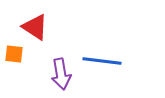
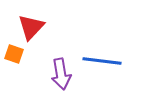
red triangle: moved 4 px left; rotated 40 degrees clockwise
orange square: rotated 12 degrees clockwise
